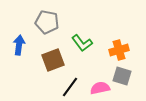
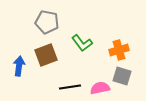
blue arrow: moved 21 px down
brown square: moved 7 px left, 5 px up
black line: rotated 45 degrees clockwise
